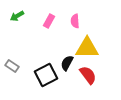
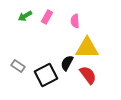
green arrow: moved 8 px right
pink rectangle: moved 2 px left, 4 px up
gray rectangle: moved 6 px right
